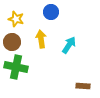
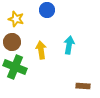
blue circle: moved 4 px left, 2 px up
yellow arrow: moved 11 px down
cyan arrow: rotated 24 degrees counterclockwise
green cross: moved 1 px left; rotated 10 degrees clockwise
